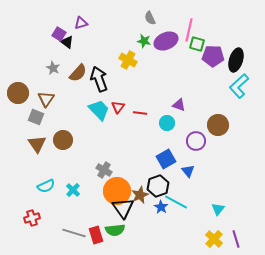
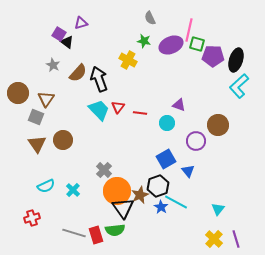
purple ellipse at (166, 41): moved 5 px right, 4 px down
gray star at (53, 68): moved 3 px up
gray cross at (104, 170): rotated 14 degrees clockwise
